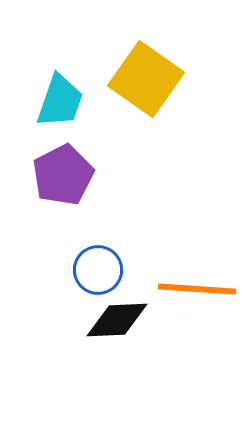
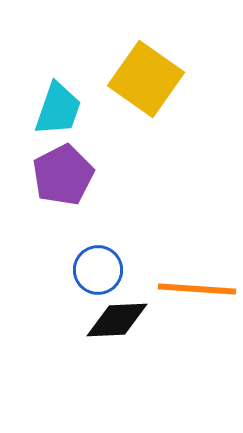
cyan trapezoid: moved 2 px left, 8 px down
